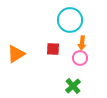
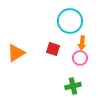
cyan circle: moved 1 px down
red square: rotated 16 degrees clockwise
orange triangle: moved 1 px up
green cross: rotated 28 degrees clockwise
